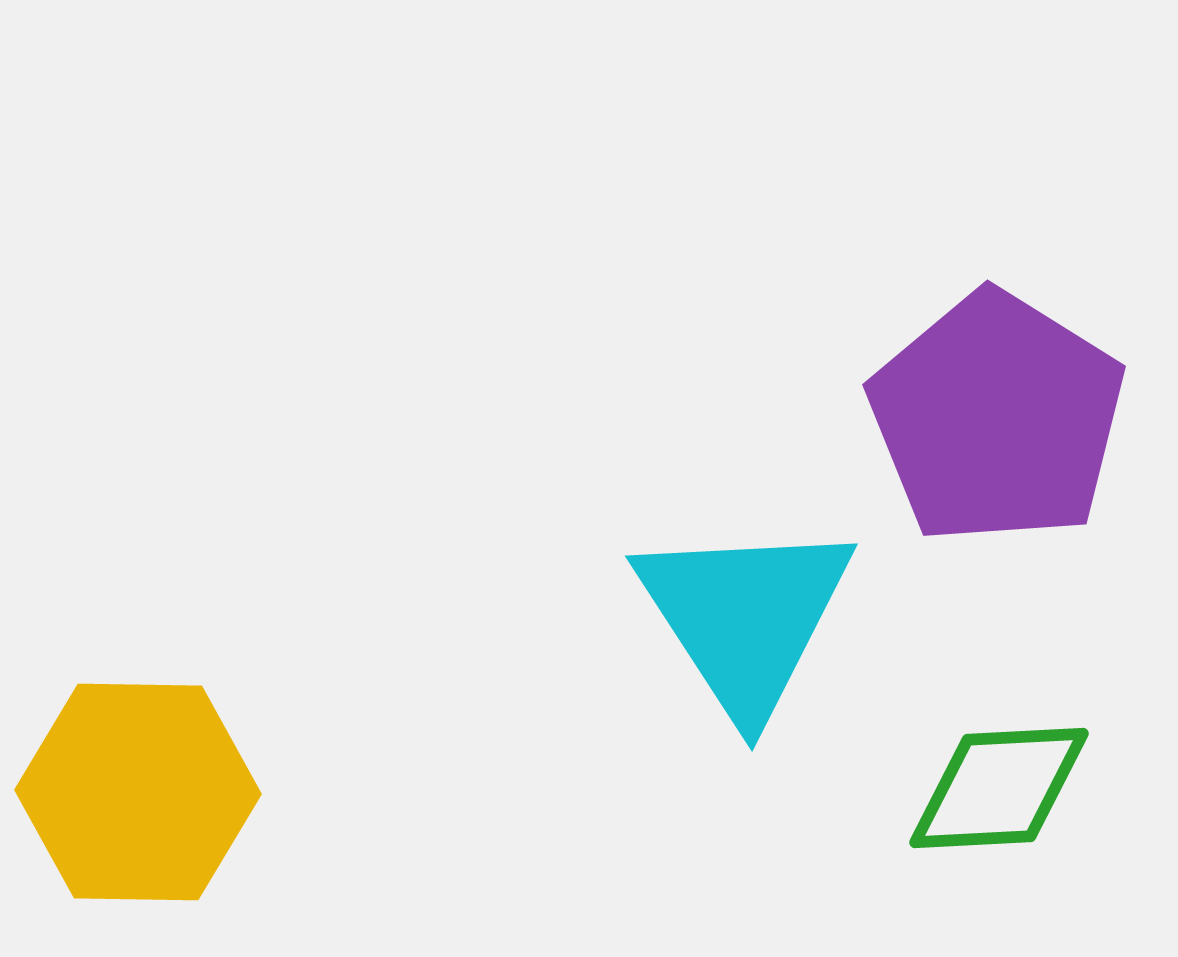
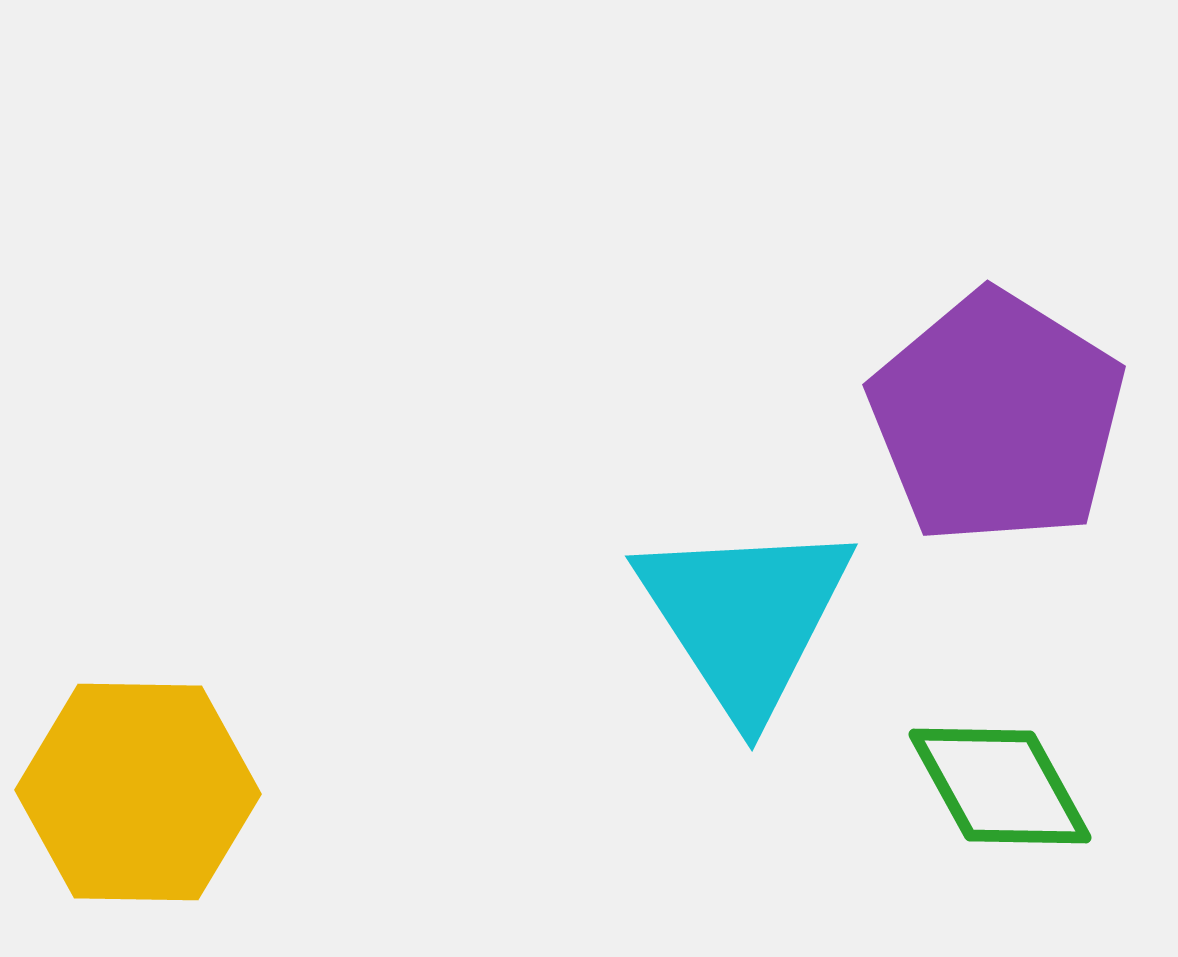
green diamond: moved 1 px right, 2 px up; rotated 64 degrees clockwise
